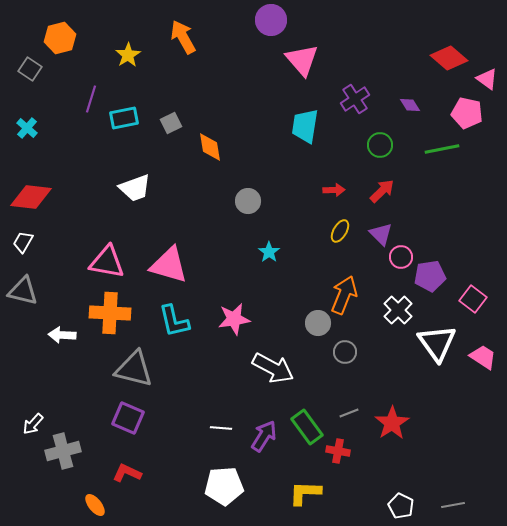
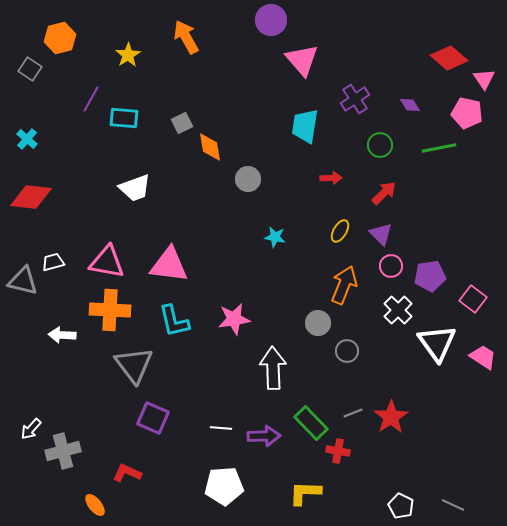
orange arrow at (183, 37): moved 3 px right
pink triangle at (487, 79): moved 3 px left; rotated 20 degrees clockwise
purple line at (91, 99): rotated 12 degrees clockwise
cyan rectangle at (124, 118): rotated 16 degrees clockwise
gray square at (171, 123): moved 11 px right
cyan cross at (27, 128): moved 11 px down
green line at (442, 149): moved 3 px left, 1 px up
red arrow at (334, 190): moved 3 px left, 12 px up
red arrow at (382, 191): moved 2 px right, 2 px down
gray circle at (248, 201): moved 22 px up
white trapezoid at (23, 242): moved 30 px right, 20 px down; rotated 45 degrees clockwise
cyan star at (269, 252): moved 6 px right, 15 px up; rotated 25 degrees counterclockwise
pink circle at (401, 257): moved 10 px left, 9 px down
pink triangle at (169, 265): rotated 9 degrees counterclockwise
gray triangle at (23, 291): moved 10 px up
orange arrow at (344, 295): moved 10 px up
orange cross at (110, 313): moved 3 px up
gray circle at (345, 352): moved 2 px right, 1 px up
white arrow at (273, 368): rotated 120 degrees counterclockwise
gray triangle at (134, 369): moved 4 px up; rotated 39 degrees clockwise
gray line at (349, 413): moved 4 px right
purple square at (128, 418): moved 25 px right
red star at (392, 423): moved 1 px left, 6 px up
white arrow at (33, 424): moved 2 px left, 5 px down
green rectangle at (307, 427): moved 4 px right, 4 px up; rotated 8 degrees counterclockwise
purple arrow at (264, 436): rotated 56 degrees clockwise
gray line at (453, 505): rotated 35 degrees clockwise
